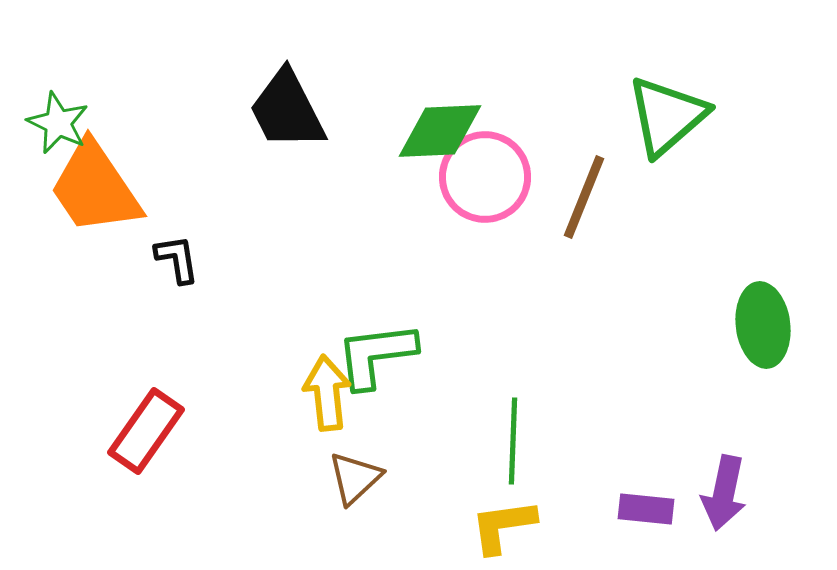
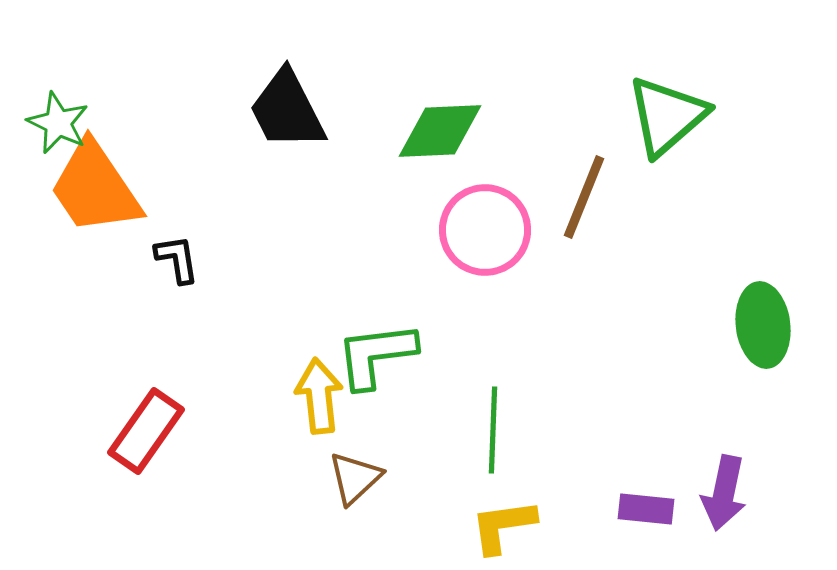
pink circle: moved 53 px down
yellow arrow: moved 8 px left, 3 px down
green line: moved 20 px left, 11 px up
